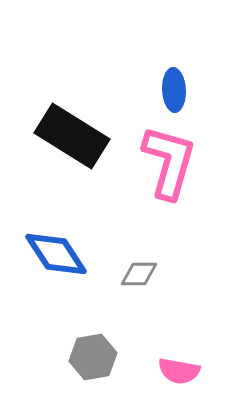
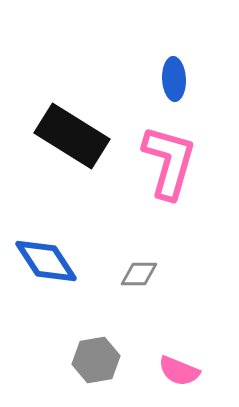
blue ellipse: moved 11 px up
blue diamond: moved 10 px left, 7 px down
gray hexagon: moved 3 px right, 3 px down
pink semicircle: rotated 12 degrees clockwise
